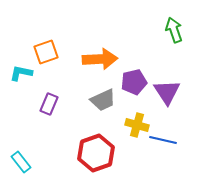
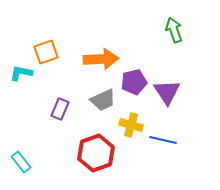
orange arrow: moved 1 px right
purple rectangle: moved 11 px right, 5 px down
yellow cross: moved 6 px left
